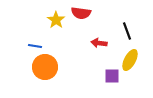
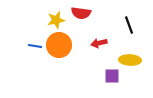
yellow star: rotated 24 degrees clockwise
black line: moved 2 px right, 6 px up
red arrow: rotated 21 degrees counterclockwise
yellow ellipse: rotated 65 degrees clockwise
orange circle: moved 14 px right, 22 px up
